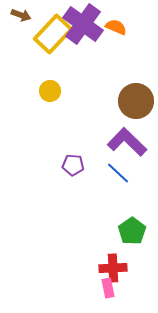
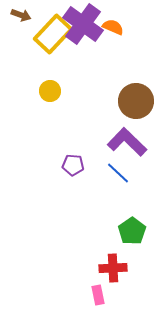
orange semicircle: moved 3 px left
pink rectangle: moved 10 px left, 7 px down
